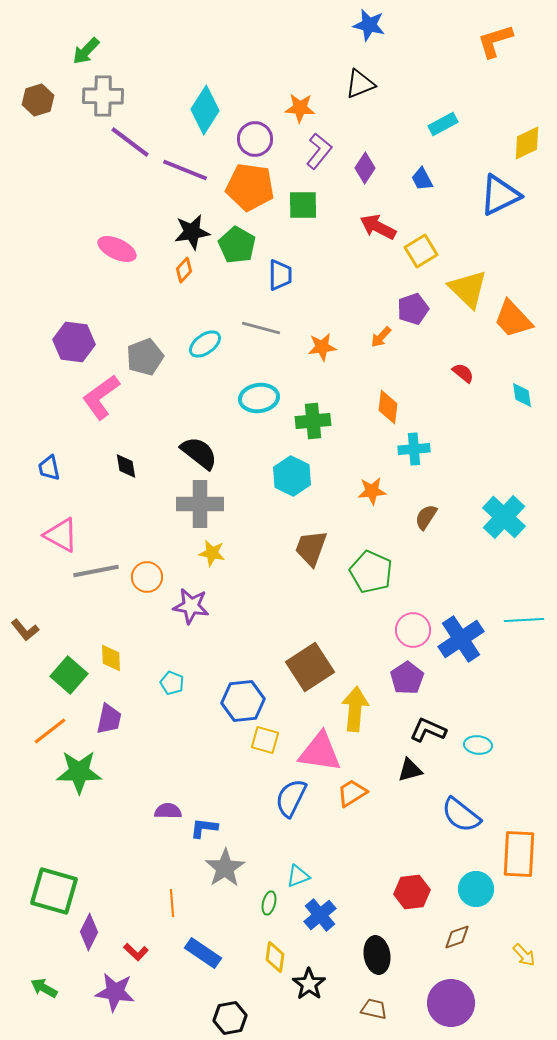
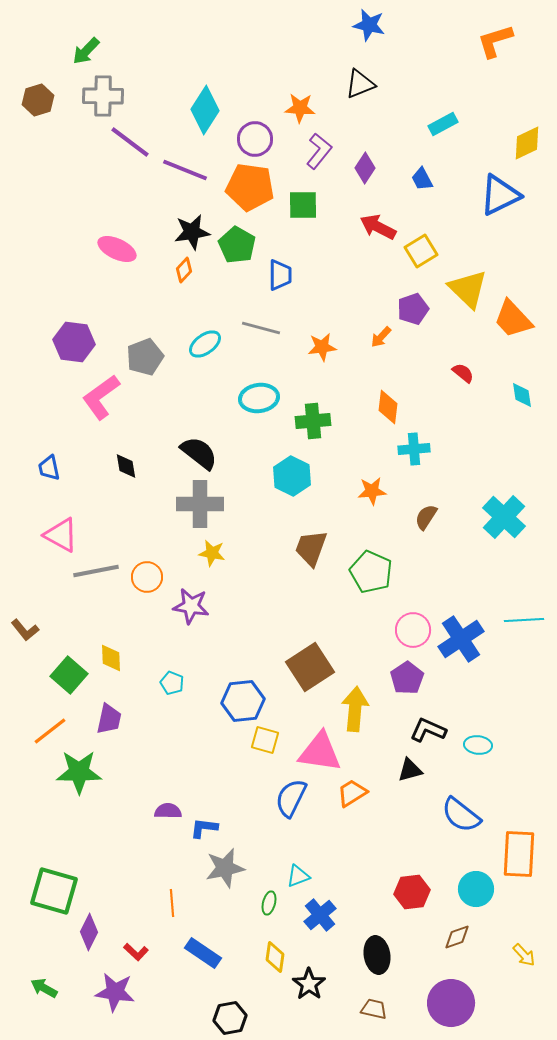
gray star at (225, 868): rotated 21 degrees clockwise
